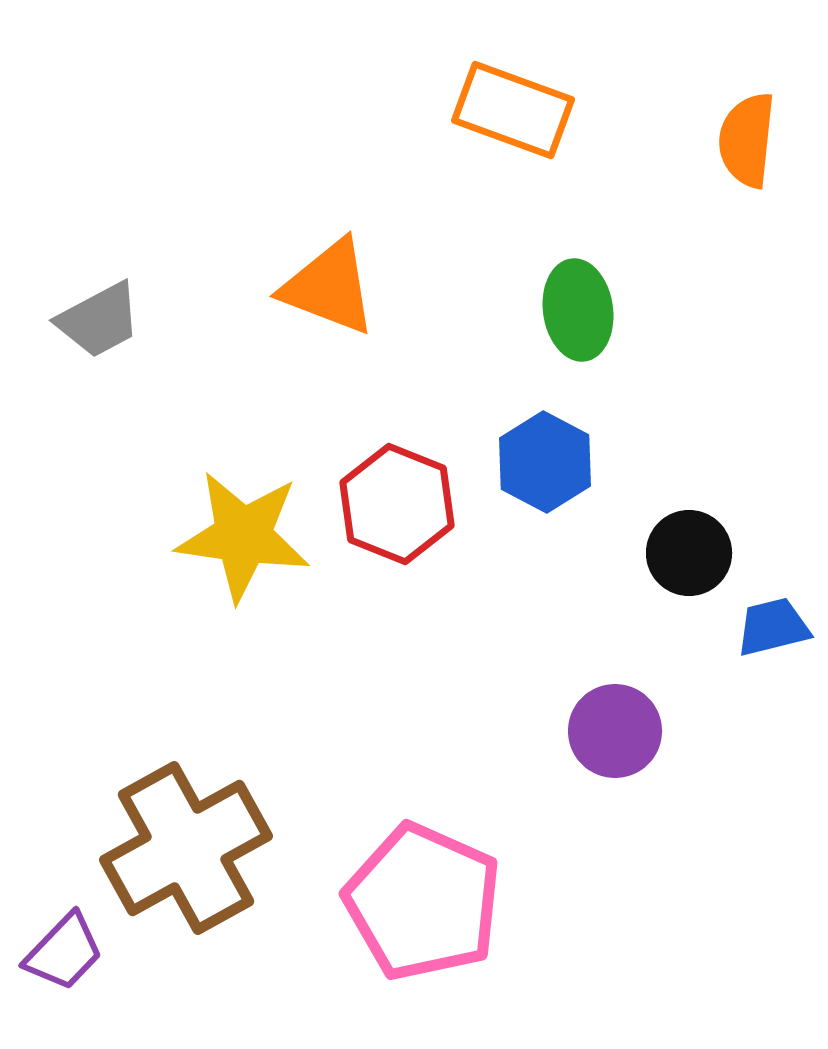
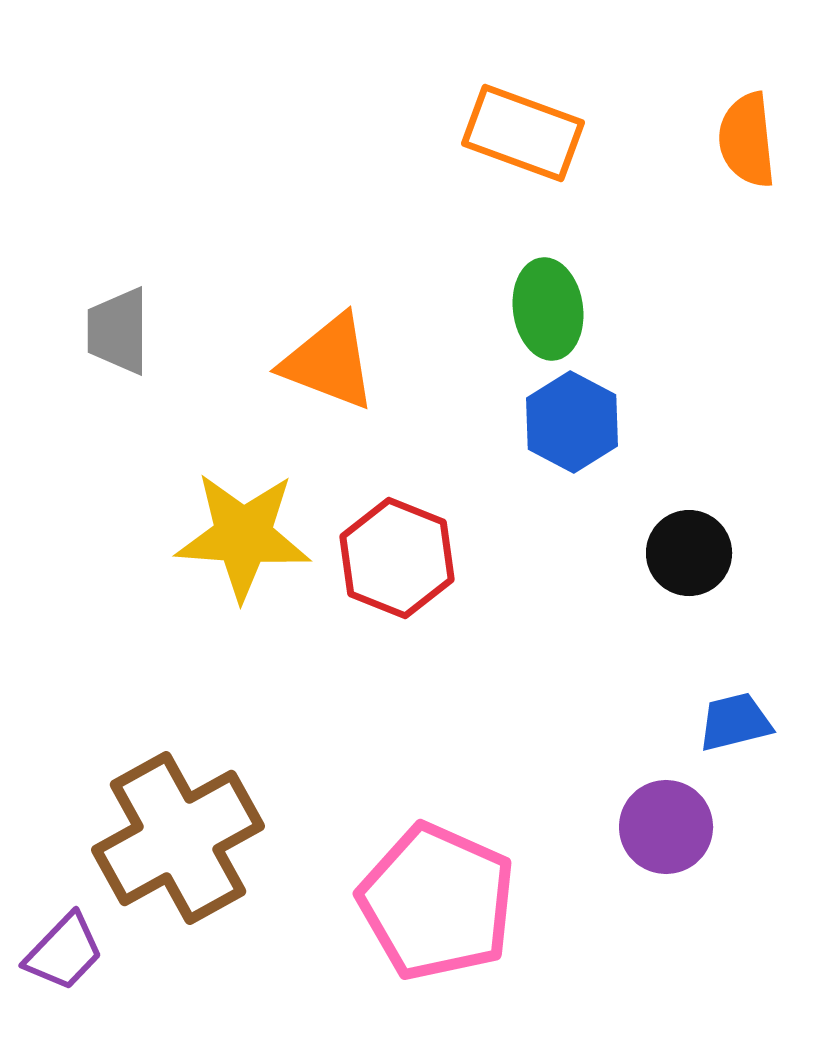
orange rectangle: moved 10 px right, 23 px down
orange semicircle: rotated 12 degrees counterclockwise
orange triangle: moved 75 px down
green ellipse: moved 30 px left, 1 px up
gray trapezoid: moved 19 px right, 11 px down; rotated 118 degrees clockwise
blue hexagon: moved 27 px right, 40 px up
red hexagon: moved 54 px down
yellow star: rotated 4 degrees counterclockwise
blue trapezoid: moved 38 px left, 95 px down
purple circle: moved 51 px right, 96 px down
brown cross: moved 8 px left, 10 px up
pink pentagon: moved 14 px right
